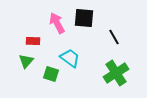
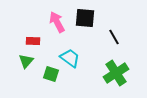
black square: moved 1 px right
pink arrow: moved 1 px up
